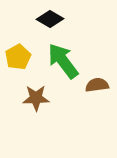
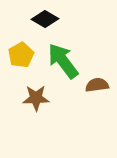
black diamond: moved 5 px left
yellow pentagon: moved 3 px right, 2 px up
